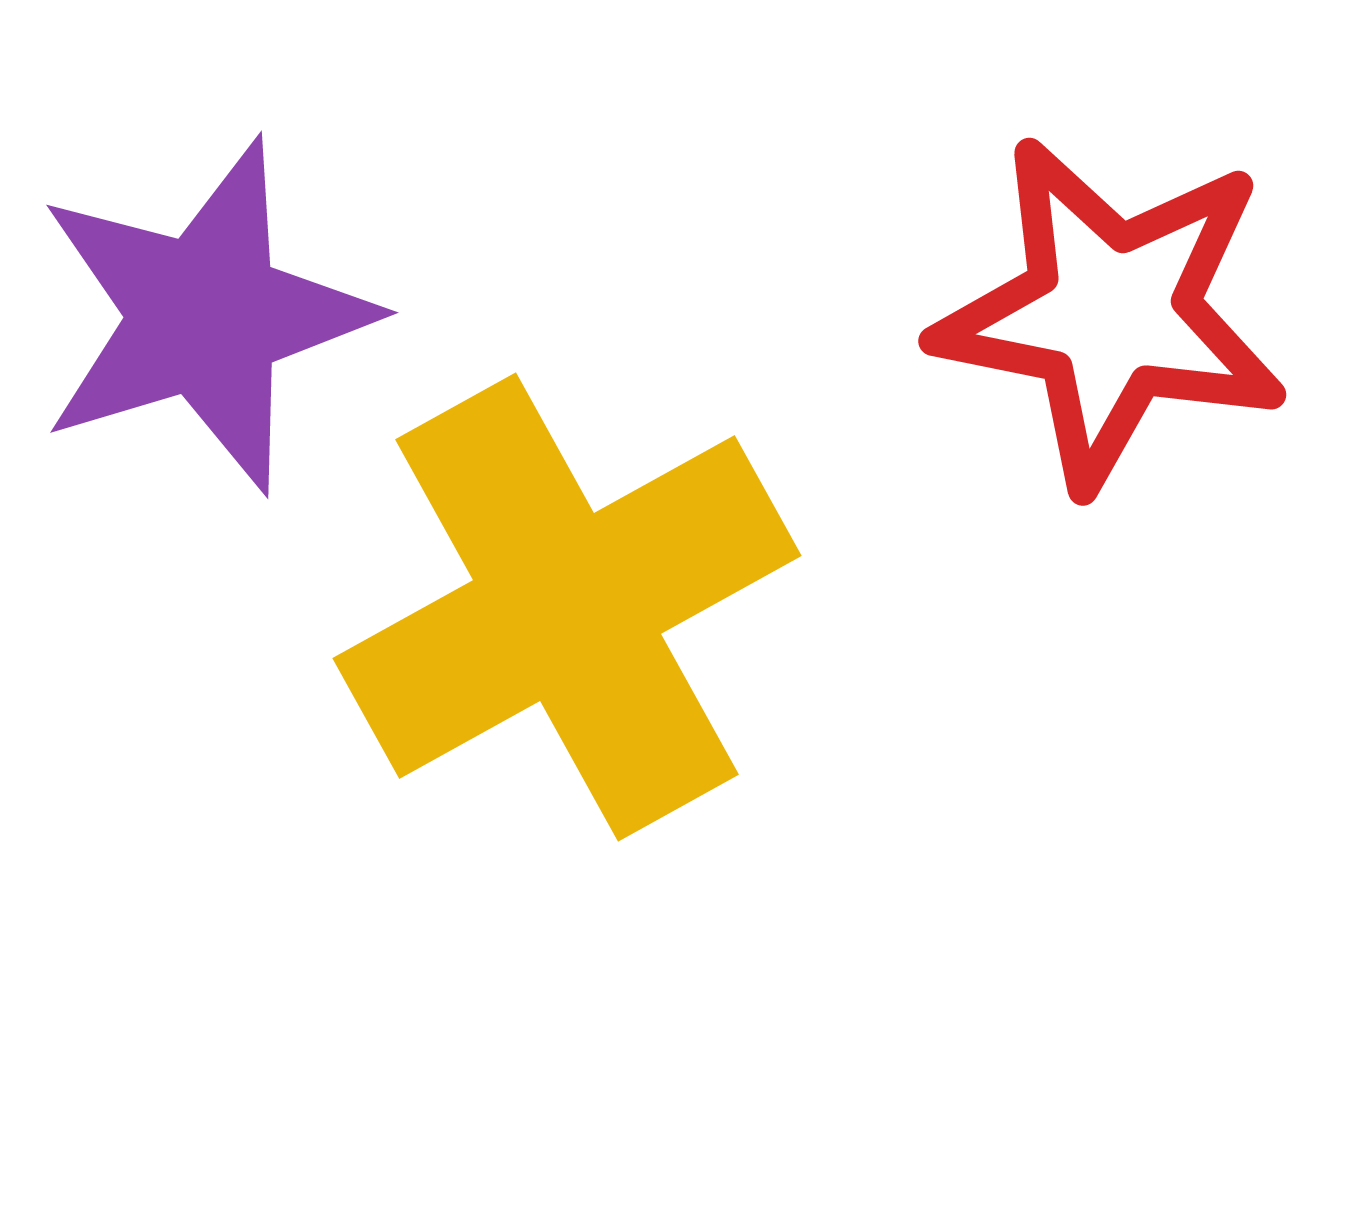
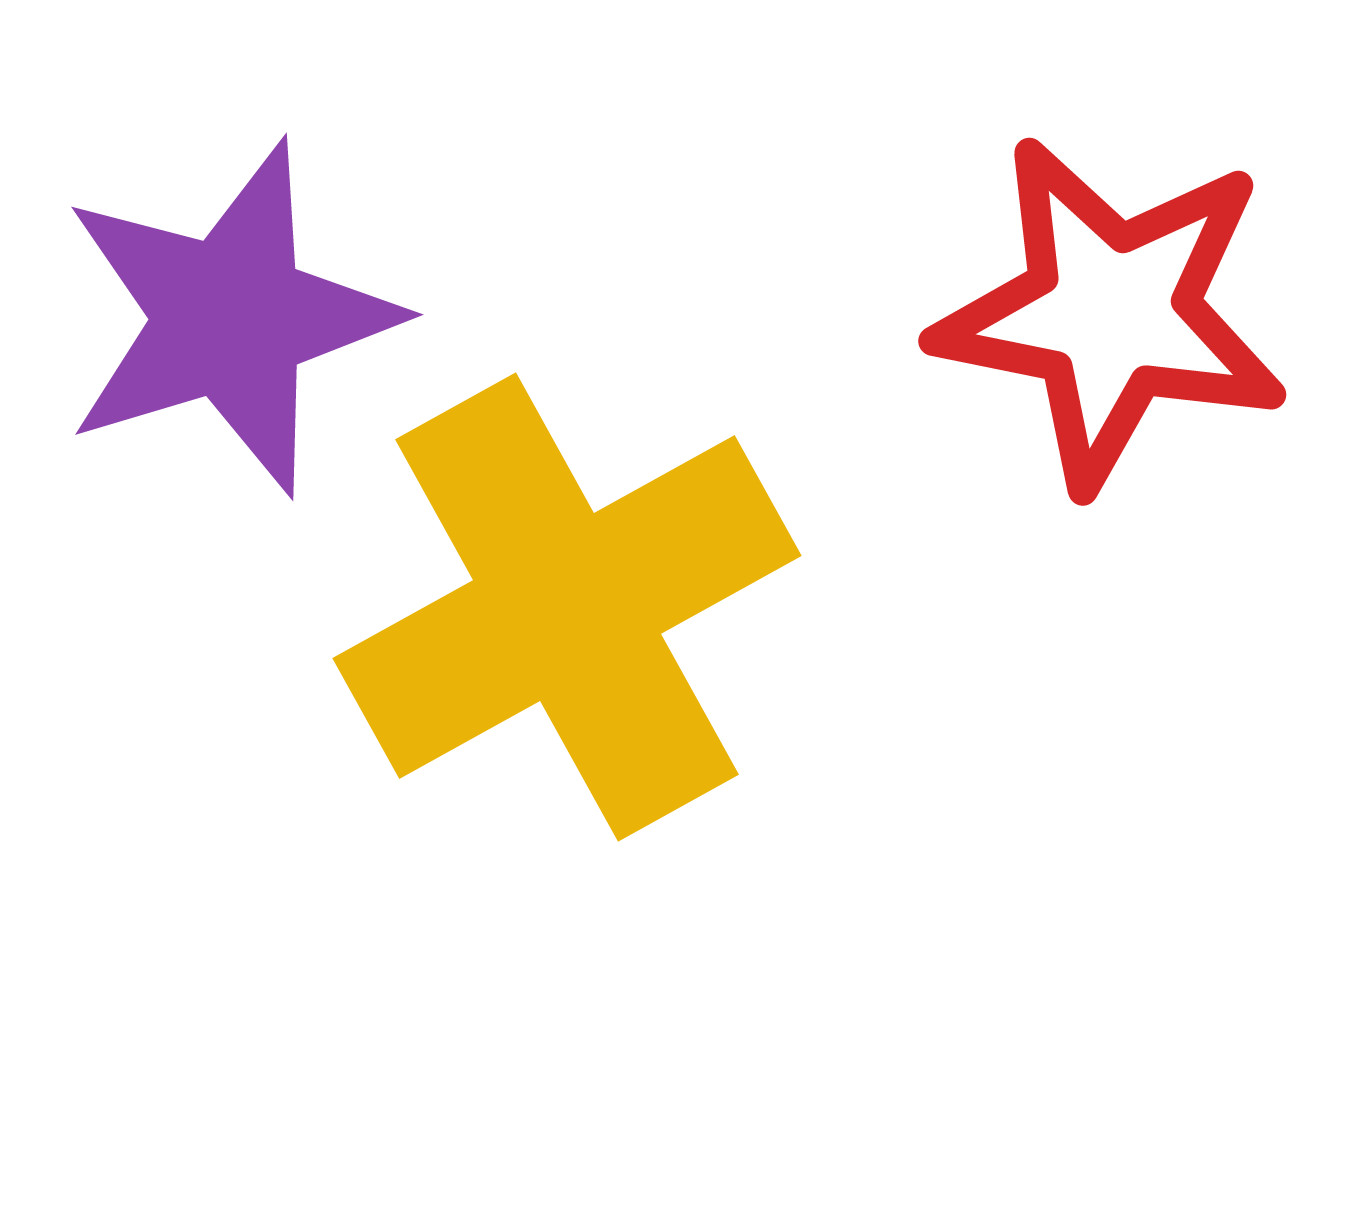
purple star: moved 25 px right, 2 px down
